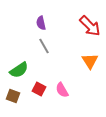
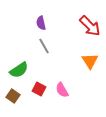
brown square: rotated 16 degrees clockwise
